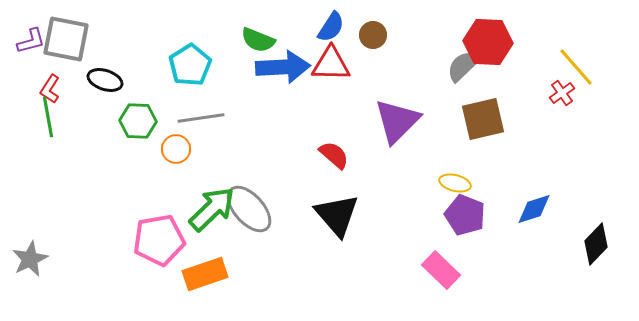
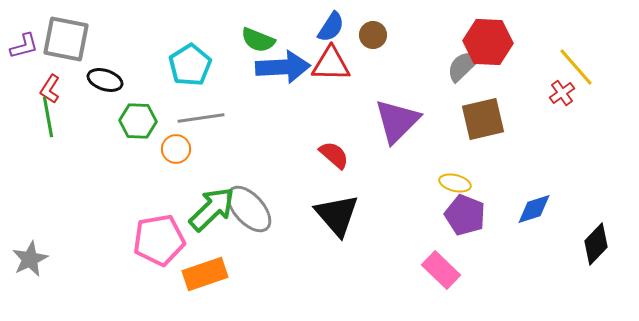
purple L-shape: moved 7 px left, 5 px down
